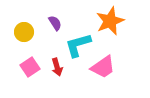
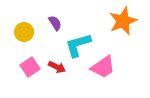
orange star: moved 13 px right
red arrow: rotated 48 degrees counterclockwise
